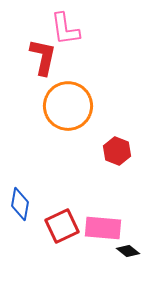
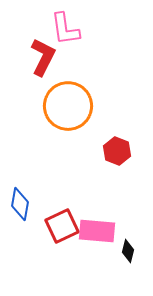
red L-shape: rotated 15 degrees clockwise
pink rectangle: moved 6 px left, 3 px down
black diamond: rotated 65 degrees clockwise
